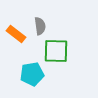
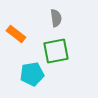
gray semicircle: moved 16 px right, 8 px up
green square: rotated 12 degrees counterclockwise
